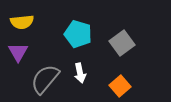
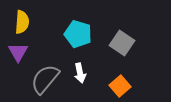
yellow semicircle: rotated 80 degrees counterclockwise
gray square: rotated 20 degrees counterclockwise
